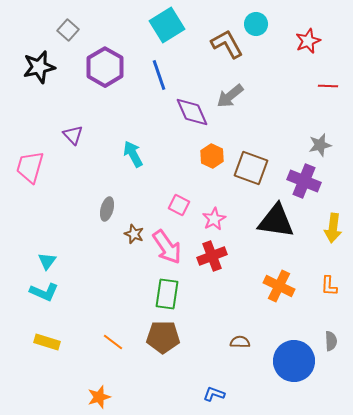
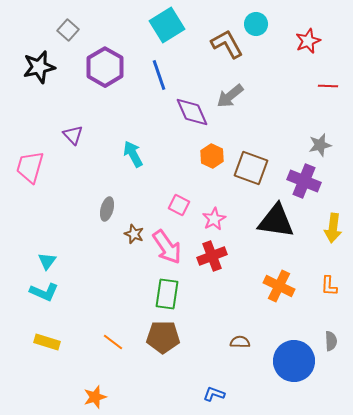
orange star: moved 4 px left
